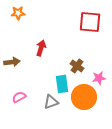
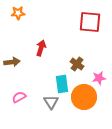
brown cross: moved 2 px up
gray triangle: rotated 42 degrees counterclockwise
